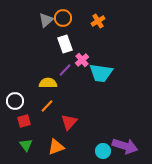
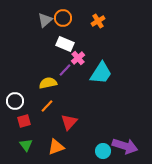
gray triangle: moved 1 px left
white rectangle: rotated 48 degrees counterclockwise
pink cross: moved 4 px left, 2 px up
cyan trapezoid: rotated 65 degrees counterclockwise
yellow semicircle: rotated 12 degrees counterclockwise
